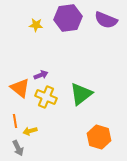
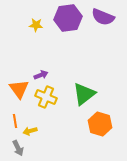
purple semicircle: moved 3 px left, 3 px up
orange triangle: moved 1 px left, 1 px down; rotated 15 degrees clockwise
green triangle: moved 3 px right
orange hexagon: moved 1 px right, 13 px up
